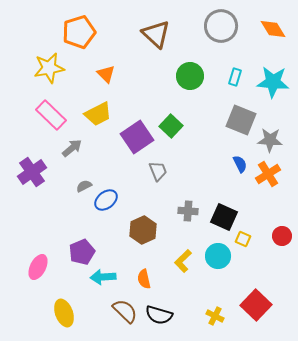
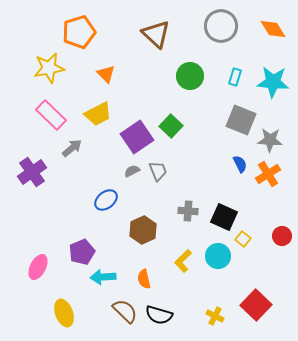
gray semicircle: moved 48 px right, 15 px up
yellow square: rotated 14 degrees clockwise
